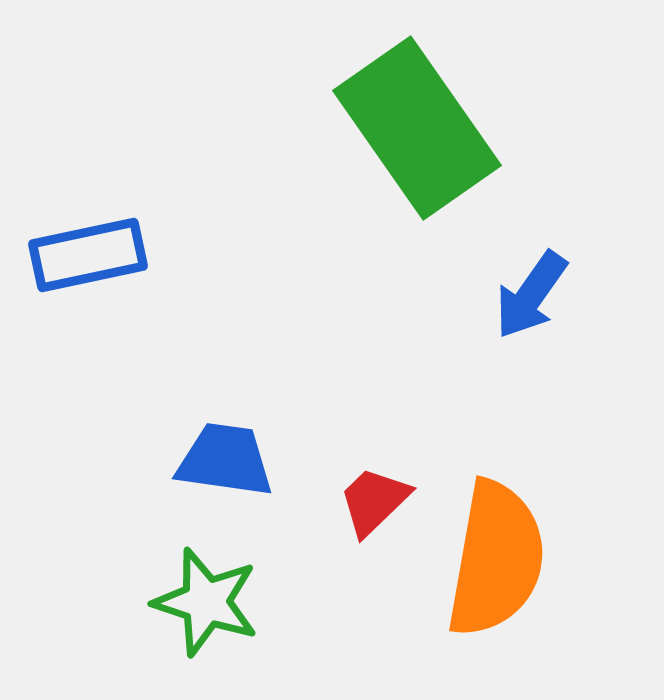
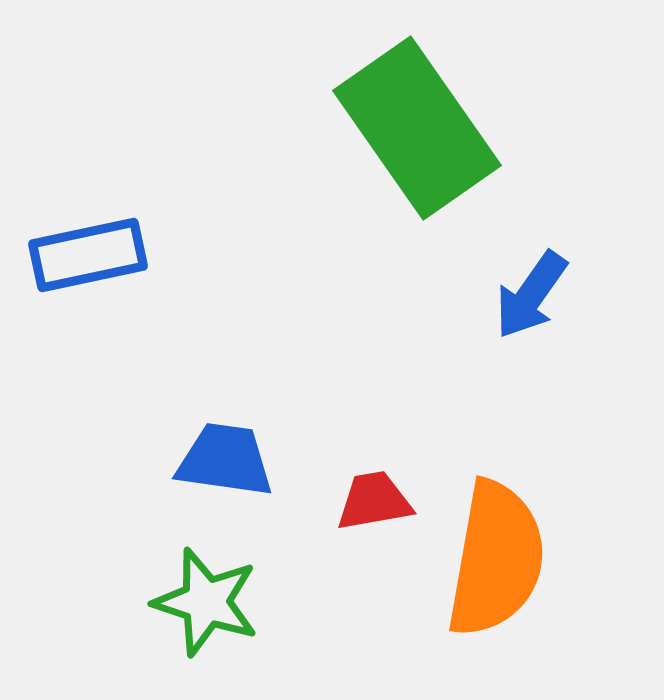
red trapezoid: rotated 34 degrees clockwise
